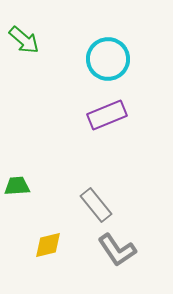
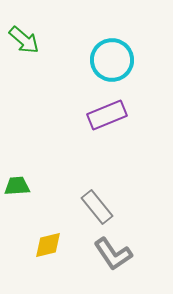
cyan circle: moved 4 px right, 1 px down
gray rectangle: moved 1 px right, 2 px down
gray L-shape: moved 4 px left, 4 px down
